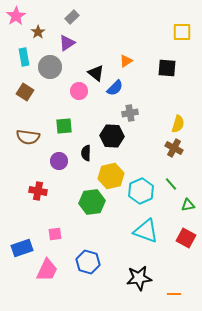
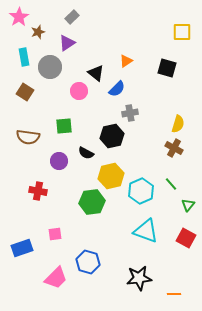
pink star: moved 3 px right, 1 px down
brown star: rotated 16 degrees clockwise
black square: rotated 12 degrees clockwise
blue semicircle: moved 2 px right, 1 px down
black hexagon: rotated 15 degrees counterclockwise
black semicircle: rotated 63 degrees counterclockwise
green triangle: rotated 40 degrees counterclockwise
pink trapezoid: moved 9 px right, 8 px down; rotated 20 degrees clockwise
